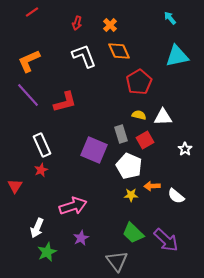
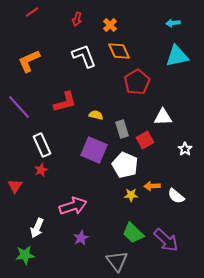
cyan arrow: moved 3 px right, 5 px down; rotated 56 degrees counterclockwise
red arrow: moved 4 px up
red pentagon: moved 2 px left
purple line: moved 9 px left, 12 px down
yellow semicircle: moved 43 px left
gray rectangle: moved 1 px right, 5 px up
white pentagon: moved 4 px left, 1 px up
green star: moved 22 px left, 3 px down; rotated 18 degrees clockwise
